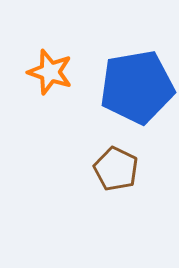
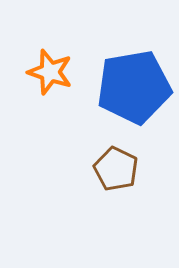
blue pentagon: moved 3 px left
